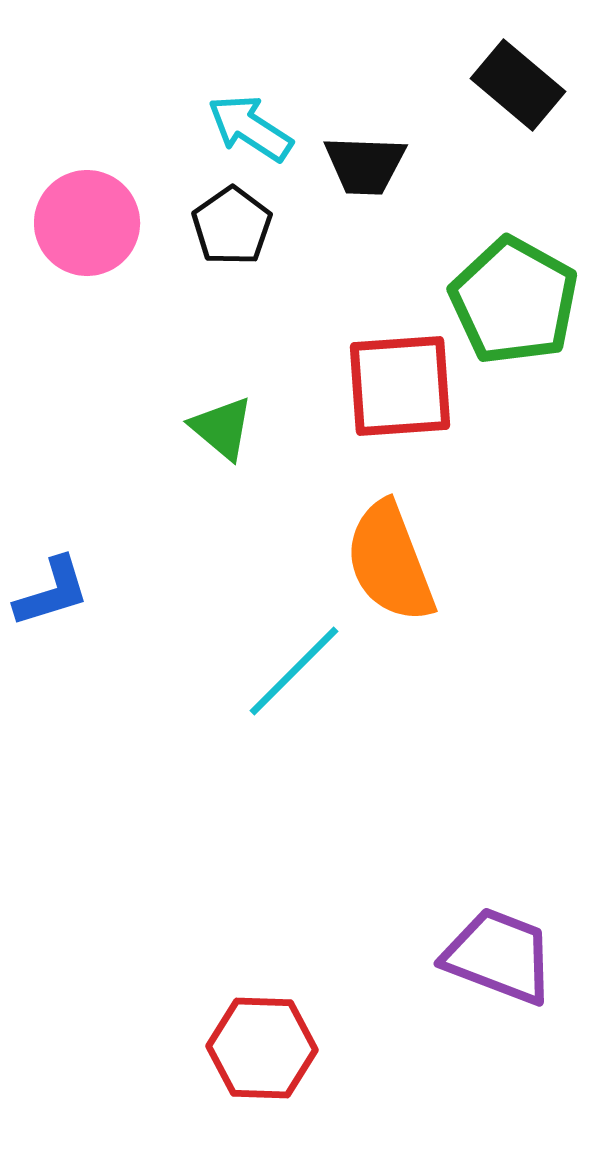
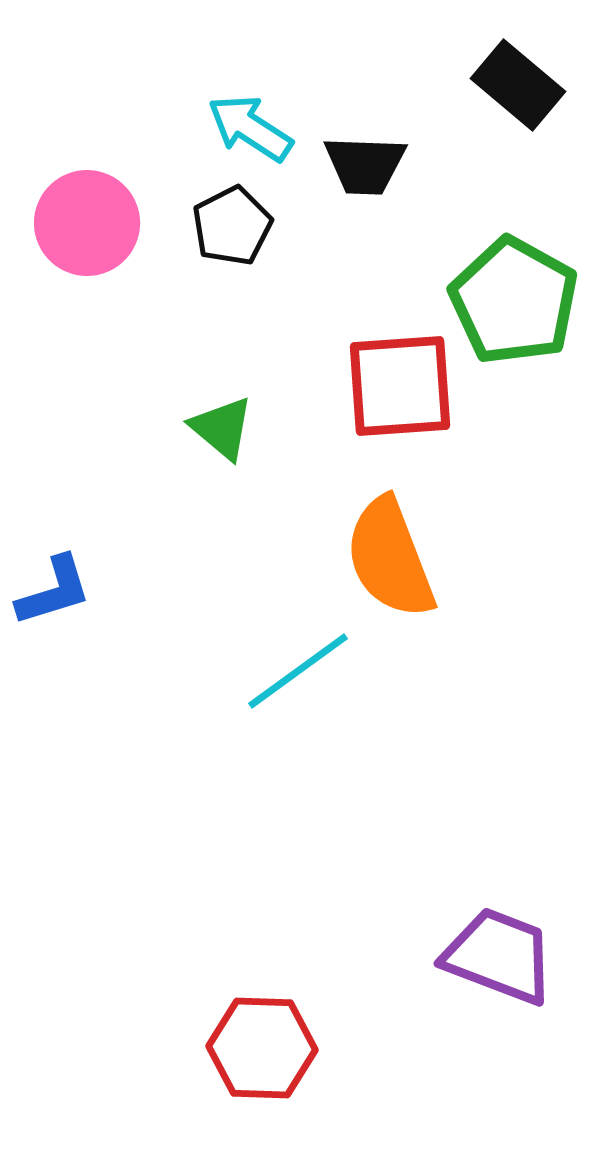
black pentagon: rotated 8 degrees clockwise
orange semicircle: moved 4 px up
blue L-shape: moved 2 px right, 1 px up
cyan line: moved 4 px right; rotated 9 degrees clockwise
